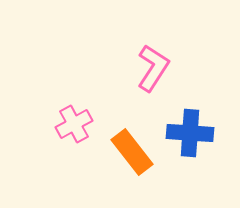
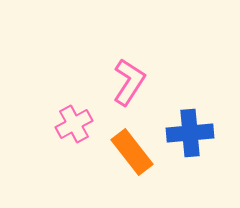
pink L-shape: moved 24 px left, 14 px down
blue cross: rotated 9 degrees counterclockwise
